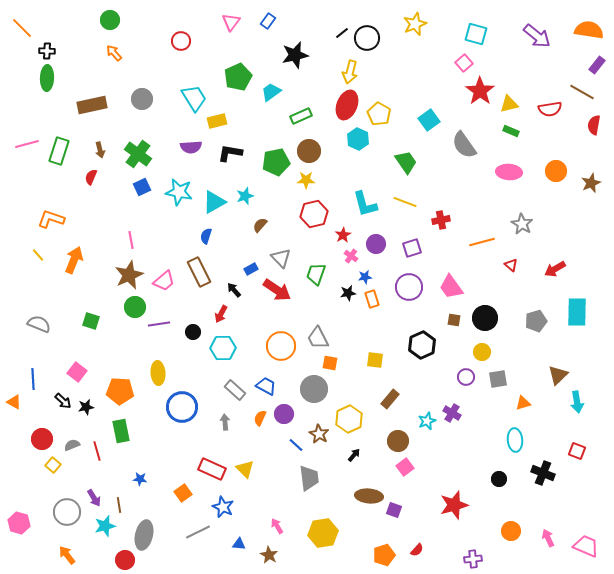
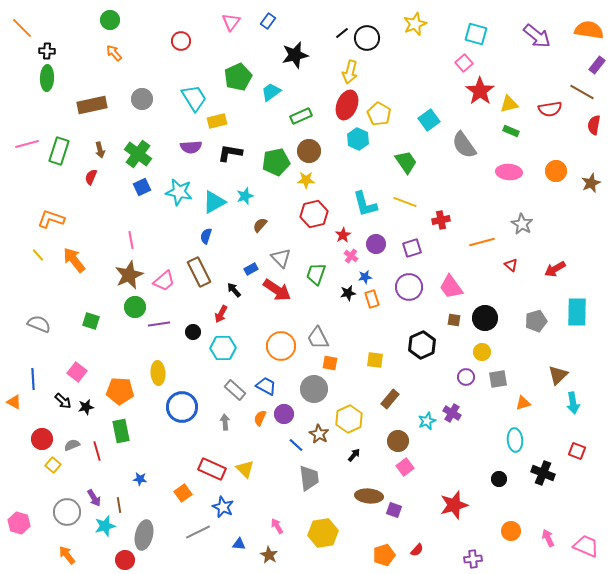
orange arrow at (74, 260): rotated 60 degrees counterclockwise
cyan arrow at (577, 402): moved 4 px left, 1 px down
